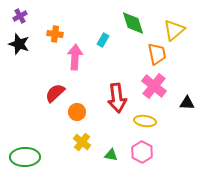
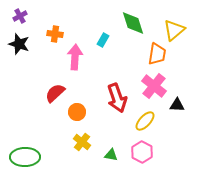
orange trapezoid: rotated 20 degrees clockwise
red arrow: rotated 12 degrees counterclockwise
black triangle: moved 10 px left, 2 px down
yellow ellipse: rotated 55 degrees counterclockwise
